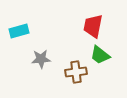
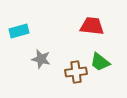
red trapezoid: moved 1 px left; rotated 85 degrees clockwise
green trapezoid: moved 7 px down
gray star: rotated 18 degrees clockwise
